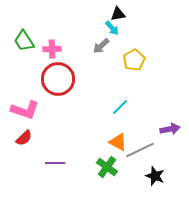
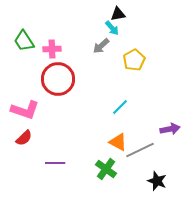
green cross: moved 1 px left, 2 px down
black star: moved 2 px right, 5 px down
